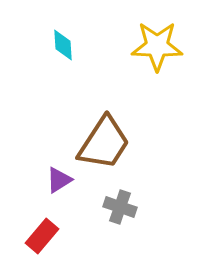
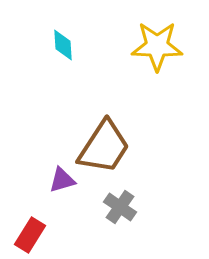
brown trapezoid: moved 4 px down
purple triangle: moved 3 px right; rotated 16 degrees clockwise
gray cross: rotated 16 degrees clockwise
red rectangle: moved 12 px left, 1 px up; rotated 8 degrees counterclockwise
